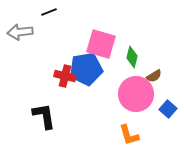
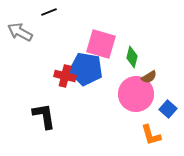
gray arrow: rotated 35 degrees clockwise
blue pentagon: rotated 20 degrees clockwise
brown semicircle: moved 5 px left, 1 px down
orange L-shape: moved 22 px right
